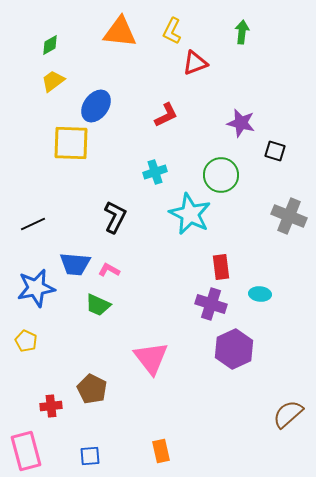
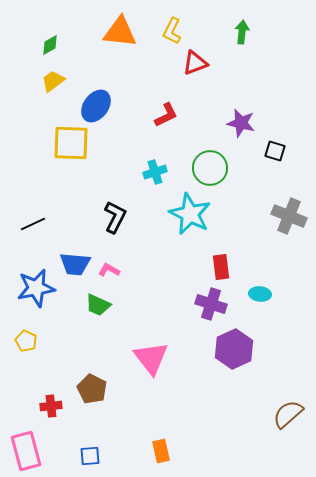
green circle: moved 11 px left, 7 px up
